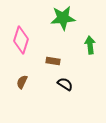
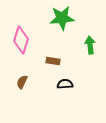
green star: moved 1 px left
black semicircle: rotated 35 degrees counterclockwise
